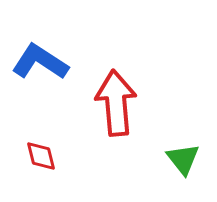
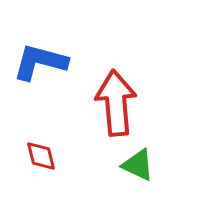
blue L-shape: rotated 18 degrees counterclockwise
green triangle: moved 45 px left, 6 px down; rotated 27 degrees counterclockwise
